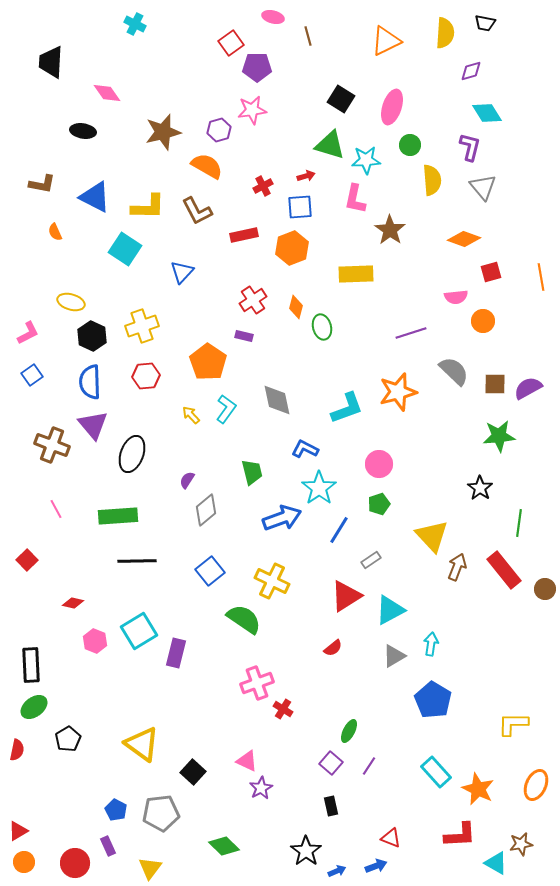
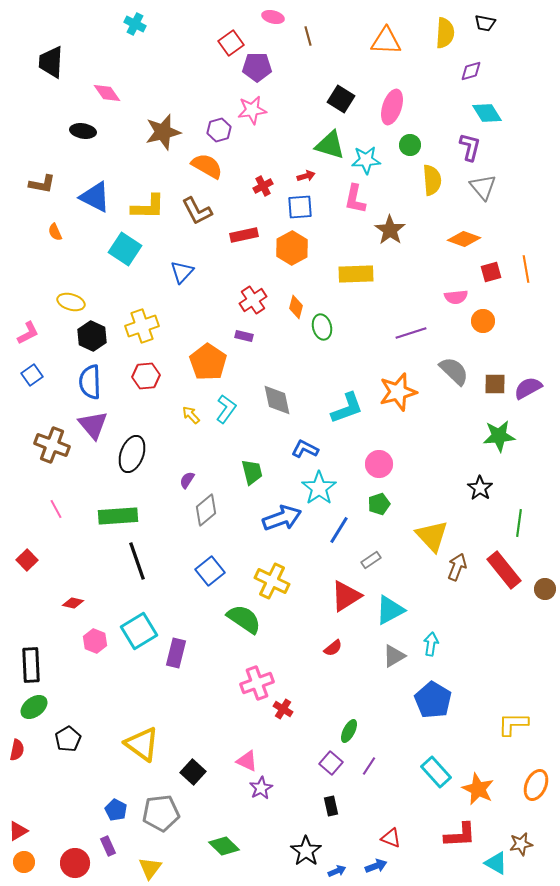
orange triangle at (386, 41): rotated 28 degrees clockwise
orange hexagon at (292, 248): rotated 8 degrees counterclockwise
orange line at (541, 277): moved 15 px left, 8 px up
black line at (137, 561): rotated 72 degrees clockwise
